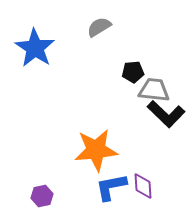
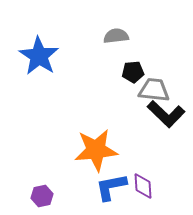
gray semicircle: moved 17 px right, 9 px down; rotated 25 degrees clockwise
blue star: moved 4 px right, 8 px down
